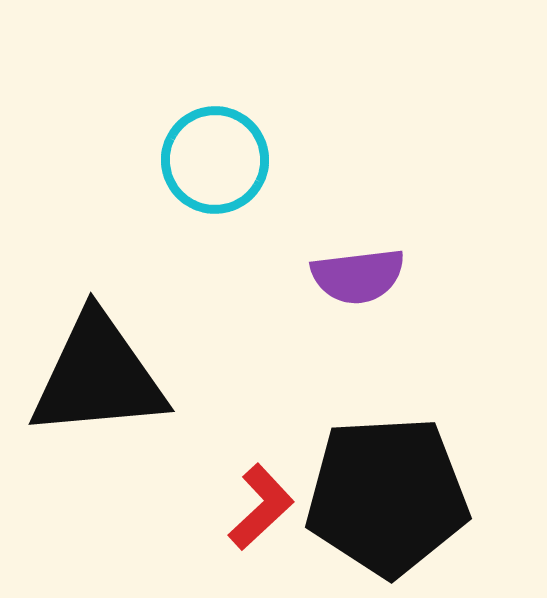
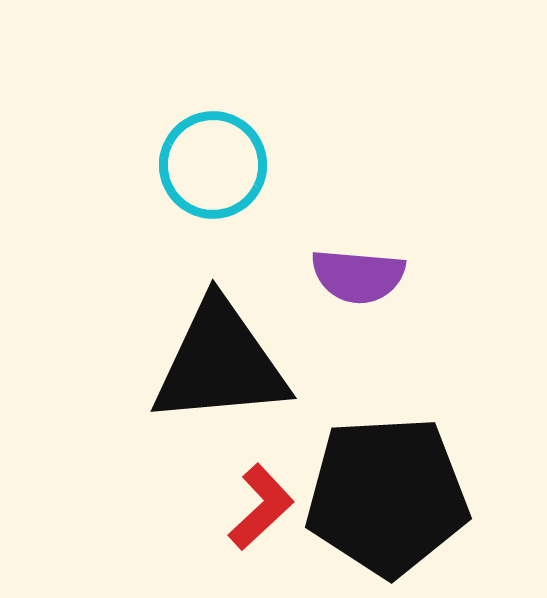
cyan circle: moved 2 px left, 5 px down
purple semicircle: rotated 12 degrees clockwise
black triangle: moved 122 px right, 13 px up
